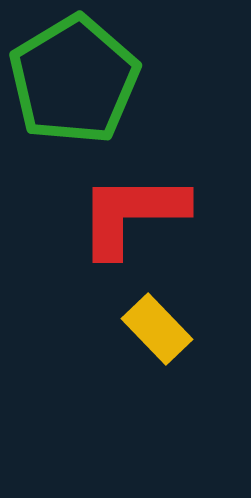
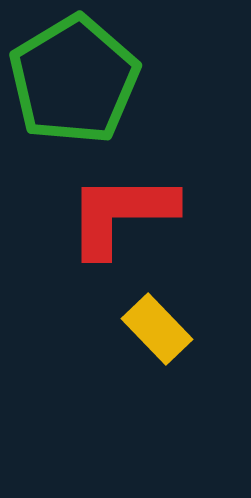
red L-shape: moved 11 px left
